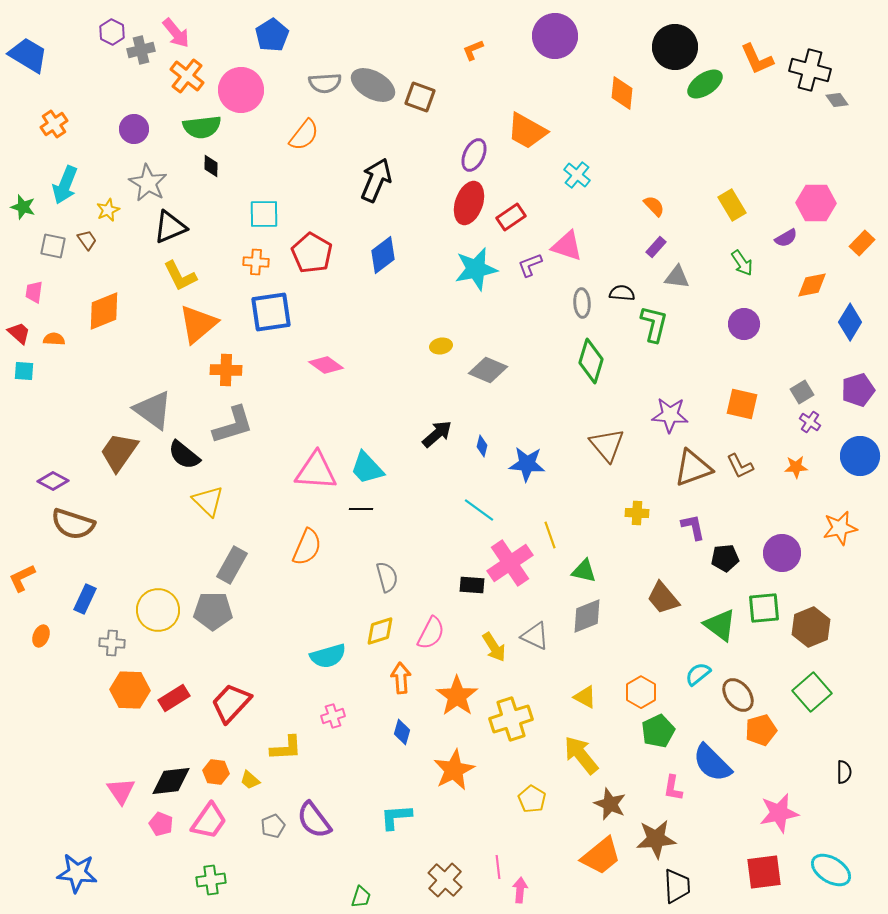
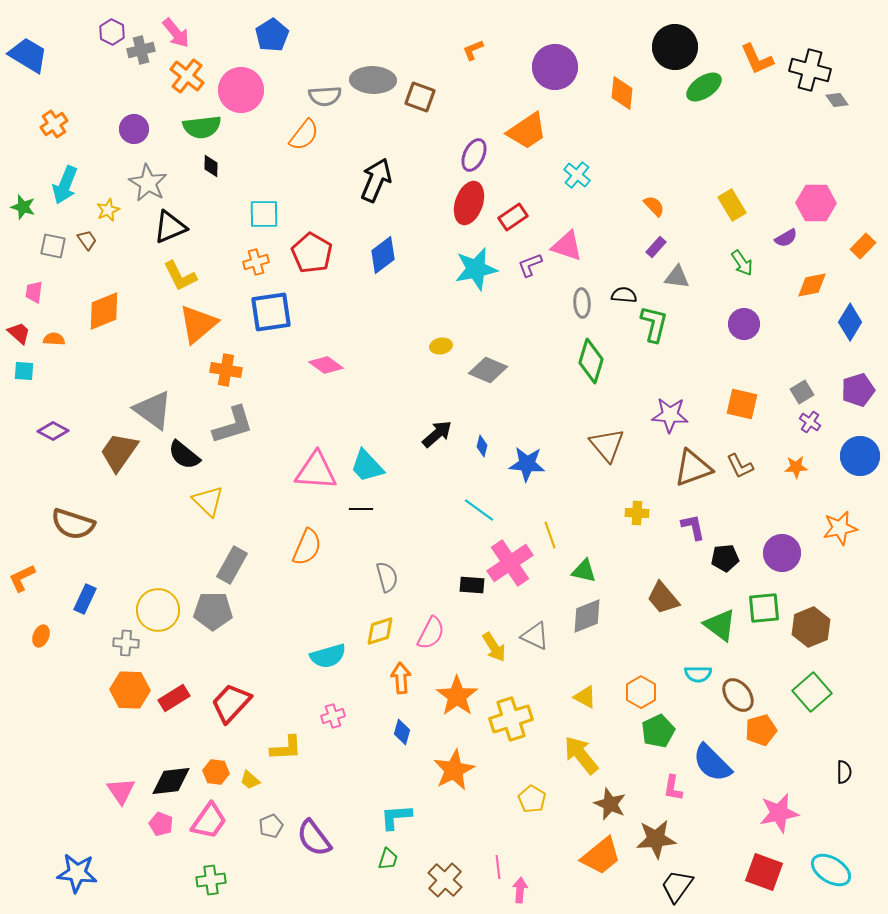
purple circle at (555, 36): moved 31 px down
gray semicircle at (325, 83): moved 13 px down
green ellipse at (705, 84): moved 1 px left, 3 px down
gray ellipse at (373, 85): moved 5 px up; rotated 27 degrees counterclockwise
orange trapezoid at (527, 131): rotated 63 degrees counterclockwise
red rectangle at (511, 217): moved 2 px right
orange rectangle at (862, 243): moved 1 px right, 3 px down
orange cross at (256, 262): rotated 20 degrees counterclockwise
black semicircle at (622, 293): moved 2 px right, 2 px down
orange cross at (226, 370): rotated 8 degrees clockwise
cyan trapezoid at (367, 468): moved 2 px up
purple diamond at (53, 481): moved 50 px up
gray cross at (112, 643): moved 14 px right
cyan semicircle at (698, 674): rotated 140 degrees counterclockwise
purple semicircle at (314, 820): moved 18 px down
gray pentagon at (273, 826): moved 2 px left
red square at (764, 872): rotated 27 degrees clockwise
black trapezoid at (677, 886): rotated 141 degrees counterclockwise
green trapezoid at (361, 897): moved 27 px right, 38 px up
